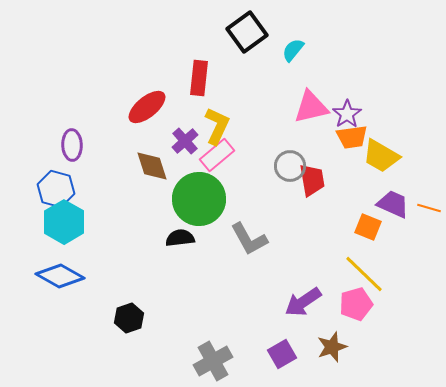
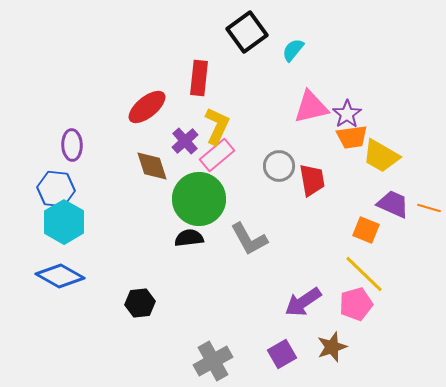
gray circle: moved 11 px left
blue hexagon: rotated 9 degrees counterclockwise
orange square: moved 2 px left, 3 px down
black semicircle: moved 9 px right
black hexagon: moved 11 px right, 15 px up; rotated 12 degrees clockwise
